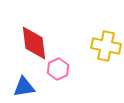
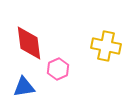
red diamond: moved 5 px left
